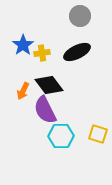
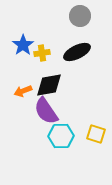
black diamond: rotated 64 degrees counterclockwise
orange arrow: rotated 42 degrees clockwise
purple semicircle: moved 1 px right, 1 px down; rotated 8 degrees counterclockwise
yellow square: moved 2 px left
